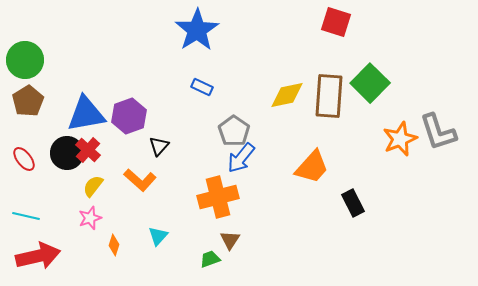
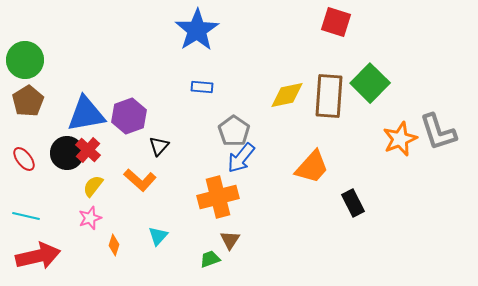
blue rectangle: rotated 20 degrees counterclockwise
